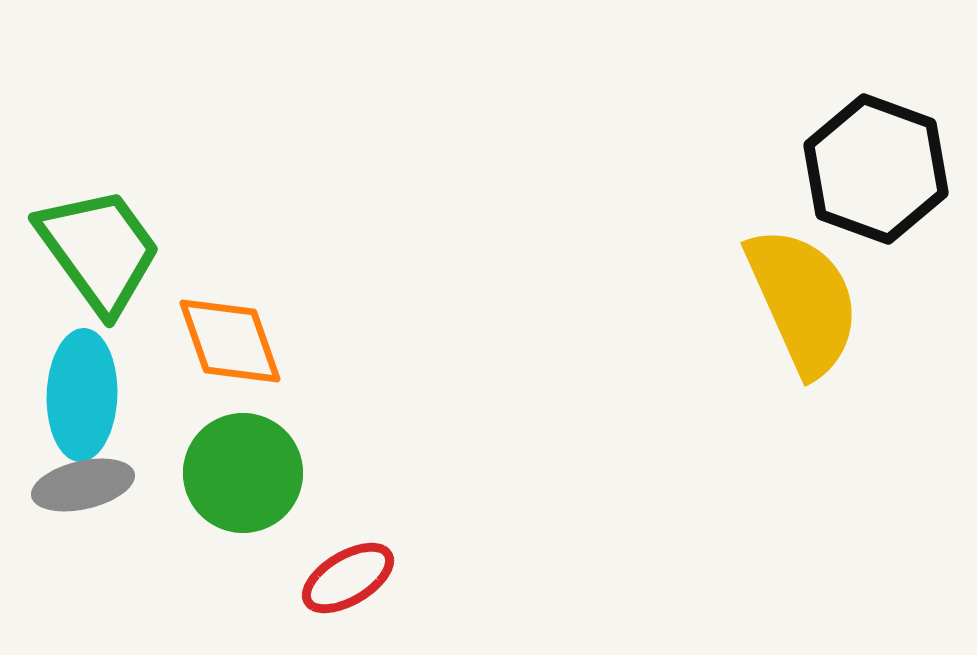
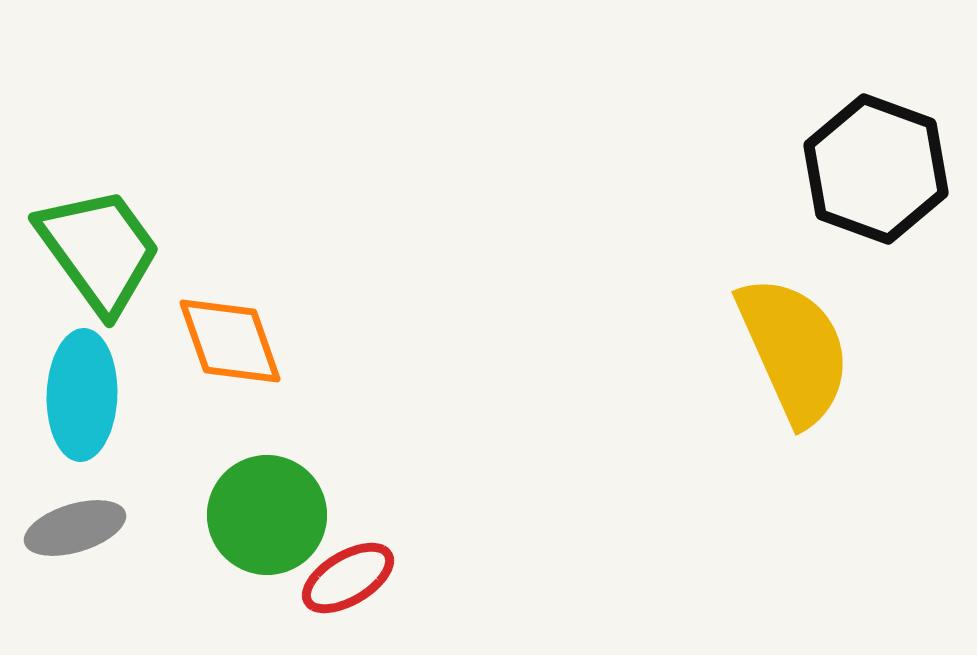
yellow semicircle: moved 9 px left, 49 px down
green circle: moved 24 px right, 42 px down
gray ellipse: moved 8 px left, 43 px down; rotated 4 degrees counterclockwise
